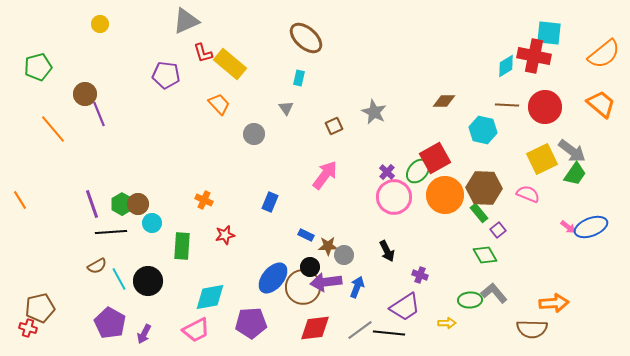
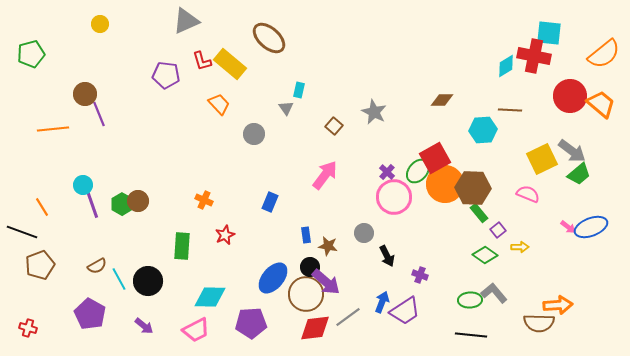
brown ellipse at (306, 38): moved 37 px left
red L-shape at (203, 53): moved 1 px left, 8 px down
green pentagon at (38, 67): moved 7 px left, 13 px up
cyan rectangle at (299, 78): moved 12 px down
brown diamond at (444, 101): moved 2 px left, 1 px up
brown line at (507, 105): moved 3 px right, 5 px down
red circle at (545, 107): moved 25 px right, 11 px up
brown square at (334, 126): rotated 24 degrees counterclockwise
orange line at (53, 129): rotated 56 degrees counterclockwise
cyan hexagon at (483, 130): rotated 16 degrees counterclockwise
green trapezoid at (575, 174): moved 4 px right; rotated 15 degrees clockwise
brown hexagon at (484, 188): moved 11 px left
orange circle at (445, 195): moved 11 px up
orange line at (20, 200): moved 22 px right, 7 px down
brown circle at (138, 204): moved 3 px up
cyan circle at (152, 223): moved 69 px left, 38 px up
black line at (111, 232): moved 89 px left; rotated 24 degrees clockwise
red star at (225, 235): rotated 12 degrees counterclockwise
blue rectangle at (306, 235): rotated 56 degrees clockwise
brown star at (328, 246): rotated 12 degrees clockwise
black arrow at (387, 251): moved 5 px down
gray circle at (344, 255): moved 20 px right, 22 px up
green diamond at (485, 255): rotated 25 degrees counterclockwise
purple arrow at (326, 282): rotated 132 degrees counterclockwise
brown circle at (303, 287): moved 3 px right, 7 px down
blue arrow at (357, 287): moved 25 px right, 15 px down
cyan diamond at (210, 297): rotated 12 degrees clockwise
orange arrow at (554, 303): moved 4 px right, 2 px down
purple trapezoid at (405, 307): moved 4 px down
brown pentagon at (40, 308): moved 43 px up; rotated 8 degrees counterclockwise
purple pentagon at (110, 323): moved 20 px left, 9 px up
yellow arrow at (447, 323): moved 73 px right, 76 px up
brown semicircle at (532, 329): moved 7 px right, 6 px up
gray line at (360, 330): moved 12 px left, 13 px up
black line at (389, 333): moved 82 px right, 2 px down
purple arrow at (144, 334): moved 8 px up; rotated 78 degrees counterclockwise
